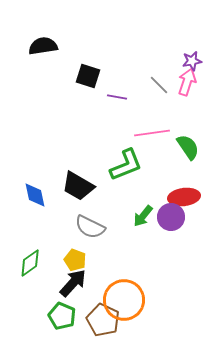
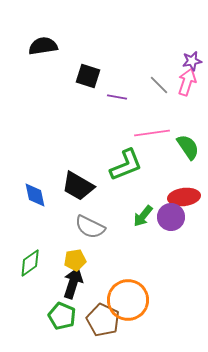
yellow pentagon: rotated 30 degrees counterclockwise
black arrow: rotated 24 degrees counterclockwise
orange circle: moved 4 px right
